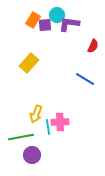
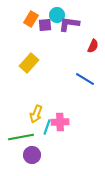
orange rectangle: moved 2 px left, 1 px up
cyan line: moved 1 px left; rotated 28 degrees clockwise
